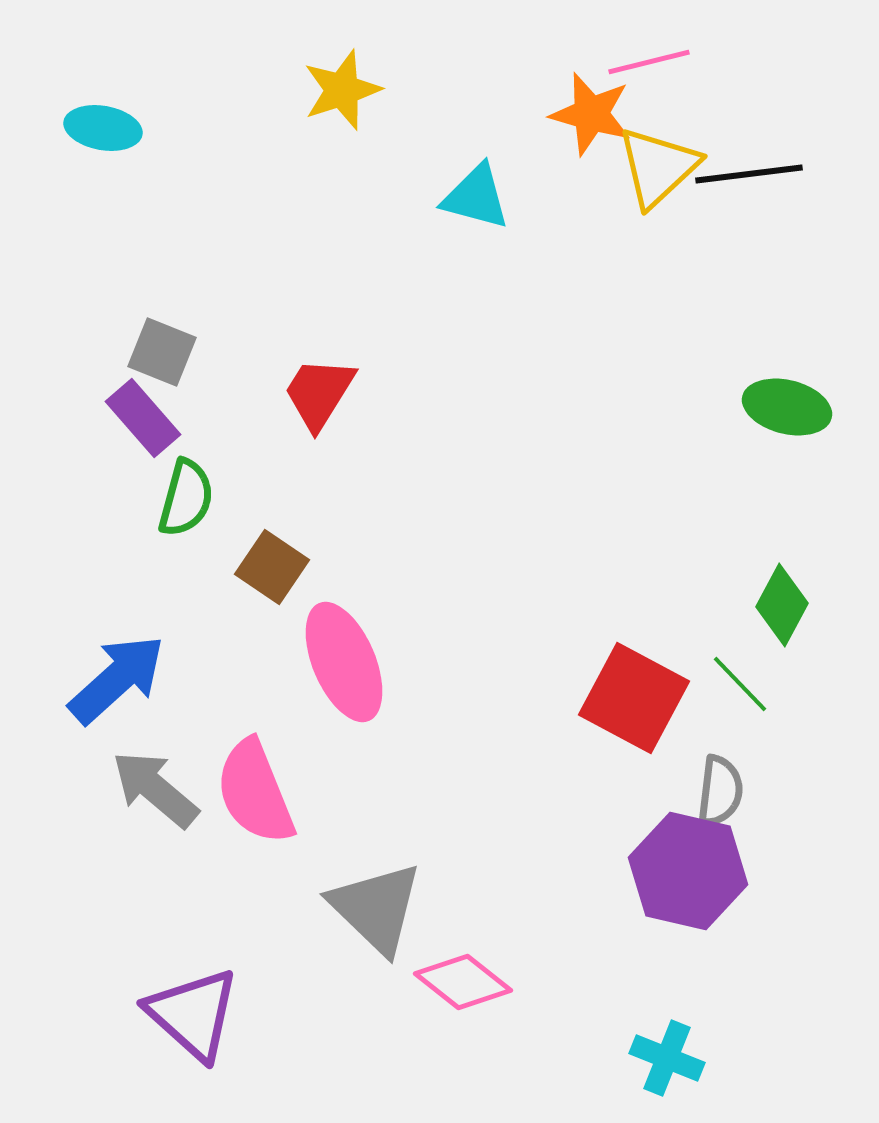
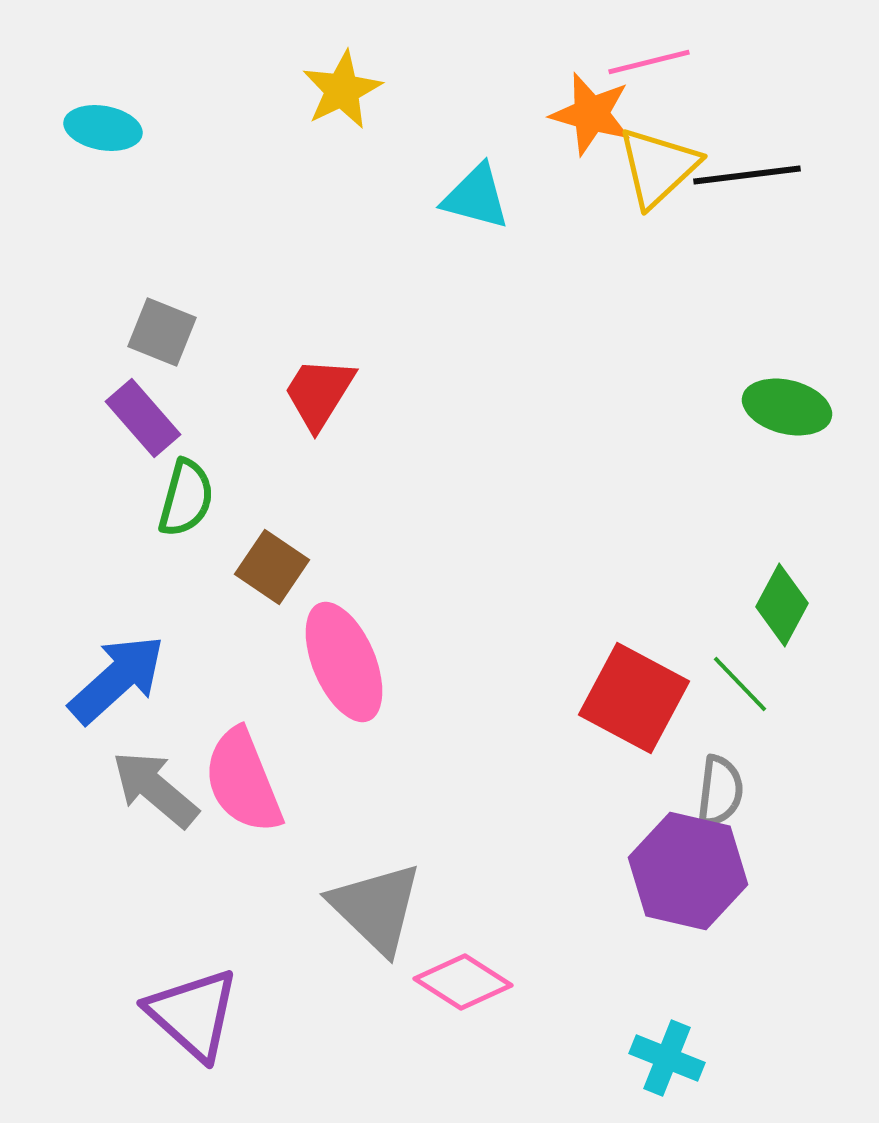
yellow star: rotated 8 degrees counterclockwise
black line: moved 2 px left, 1 px down
gray square: moved 20 px up
pink semicircle: moved 12 px left, 11 px up
pink diamond: rotated 6 degrees counterclockwise
